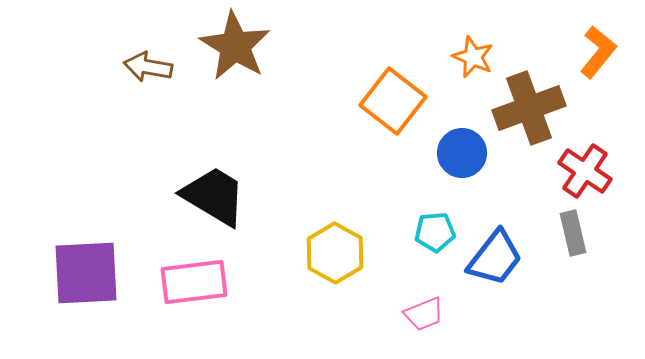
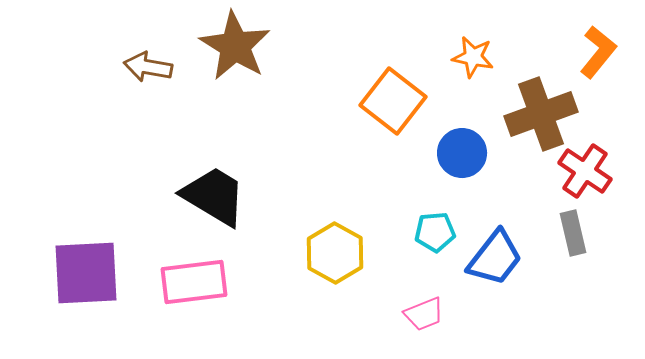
orange star: rotated 12 degrees counterclockwise
brown cross: moved 12 px right, 6 px down
